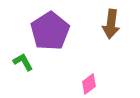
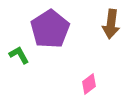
purple pentagon: moved 2 px up
green L-shape: moved 4 px left, 7 px up
